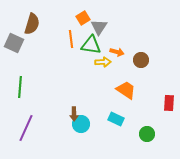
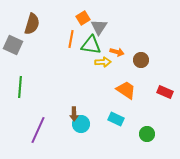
orange line: rotated 18 degrees clockwise
gray square: moved 1 px left, 2 px down
red rectangle: moved 4 px left, 11 px up; rotated 70 degrees counterclockwise
purple line: moved 12 px right, 2 px down
